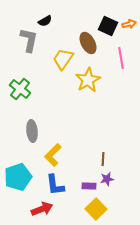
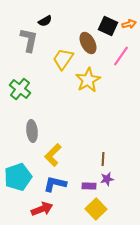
pink line: moved 2 px up; rotated 45 degrees clockwise
blue L-shape: moved 1 px up; rotated 110 degrees clockwise
